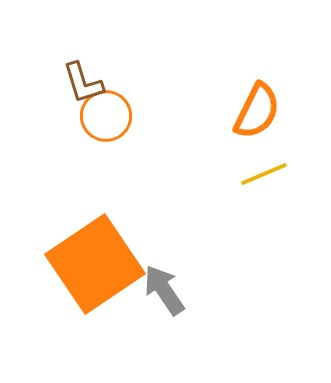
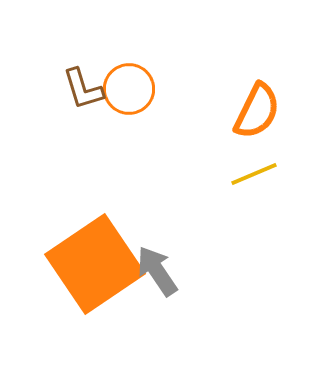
brown L-shape: moved 6 px down
orange circle: moved 23 px right, 27 px up
yellow line: moved 10 px left
gray arrow: moved 7 px left, 19 px up
